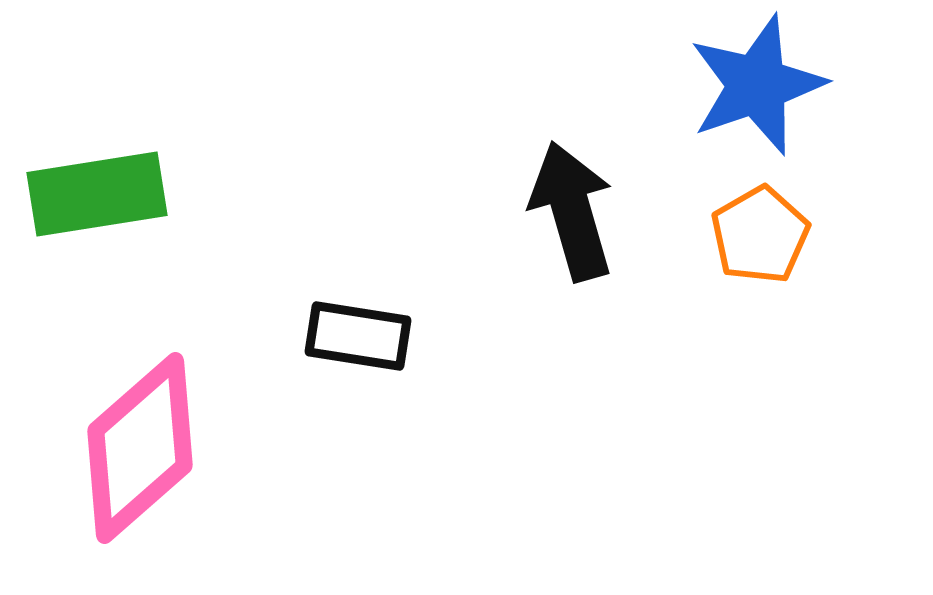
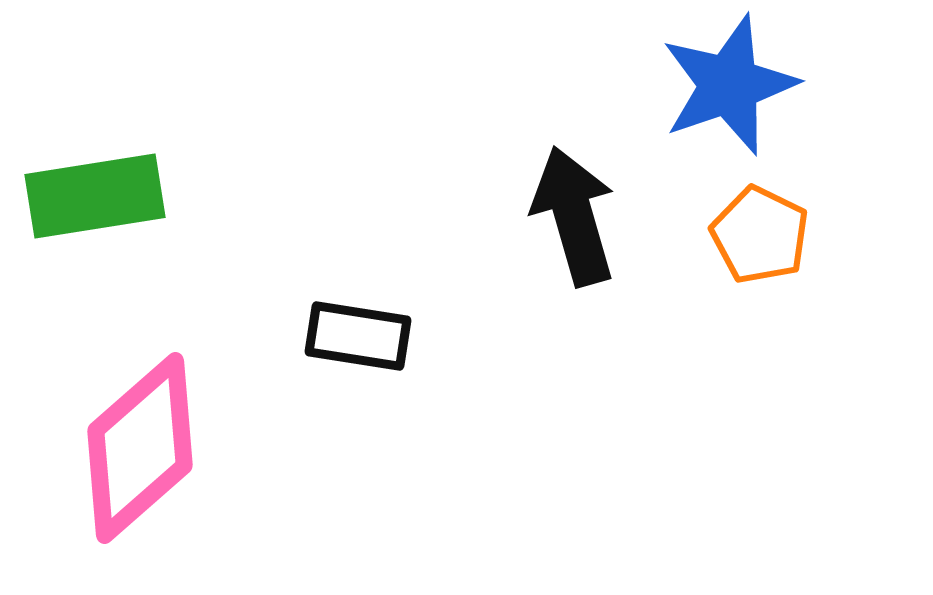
blue star: moved 28 px left
green rectangle: moved 2 px left, 2 px down
black arrow: moved 2 px right, 5 px down
orange pentagon: rotated 16 degrees counterclockwise
